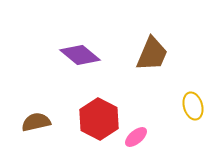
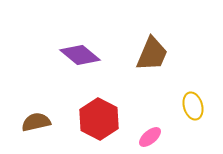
pink ellipse: moved 14 px right
